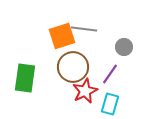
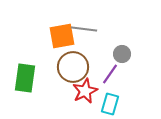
orange square: rotated 8 degrees clockwise
gray circle: moved 2 px left, 7 px down
